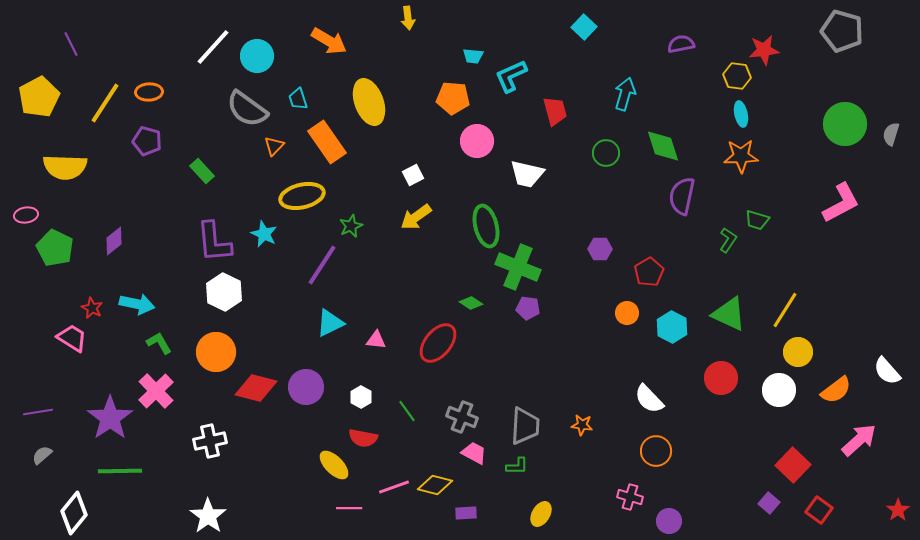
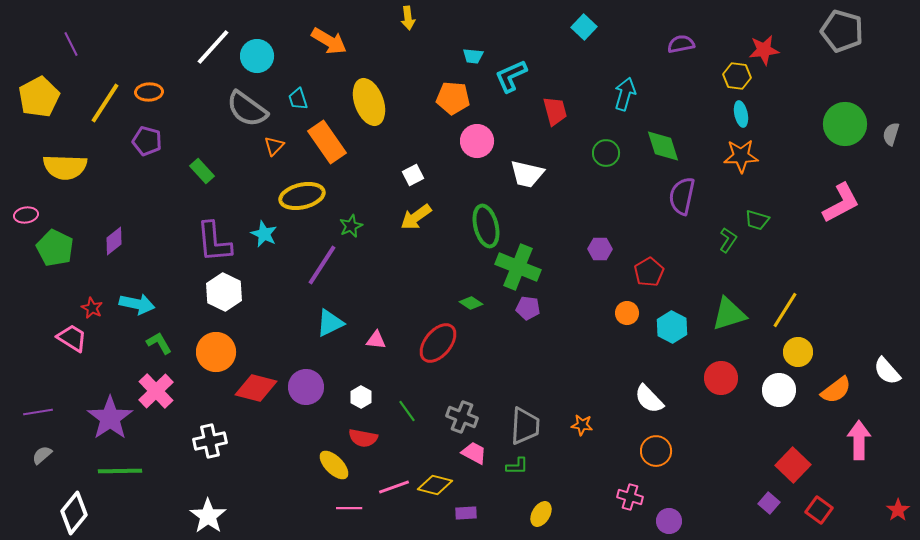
green triangle at (729, 314): rotated 42 degrees counterclockwise
pink arrow at (859, 440): rotated 48 degrees counterclockwise
